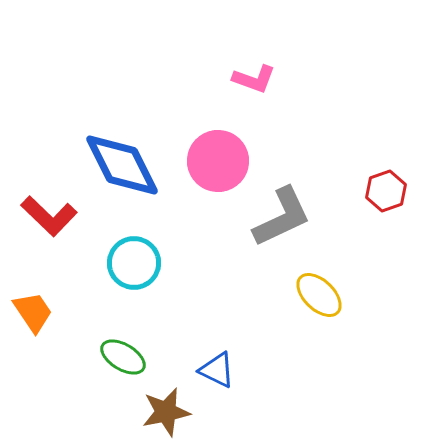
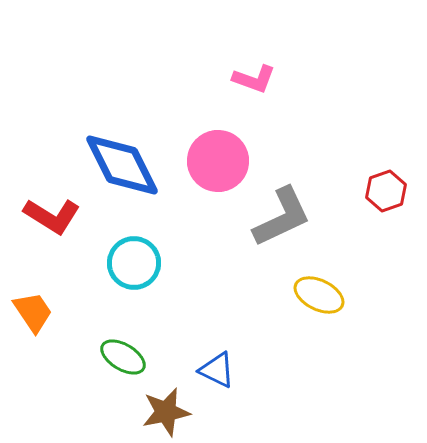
red L-shape: moved 3 px right; rotated 12 degrees counterclockwise
yellow ellipse: rotated 18 degrees counterclockwise
